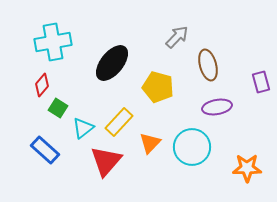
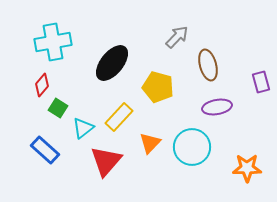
yellow rectangle: moved 5 px up
